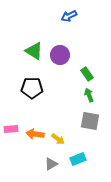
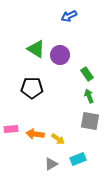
green triangle: moved 2 px right, 2 px up
green arrow: moved 1 px down
